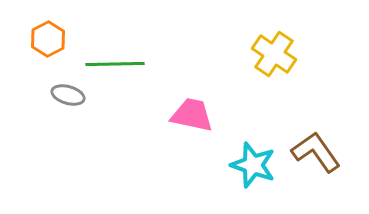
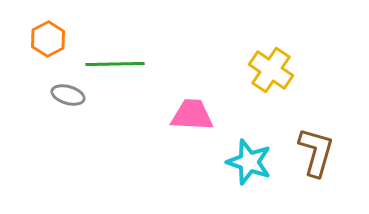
yellow cross: moved 3 px left, 16 px down
pink trapezoid: rotated 9 degrees counterclockwise
brown L-shape: rotated 51 degrees clockwise
cyan star: moved 4 px left, 3 px up
